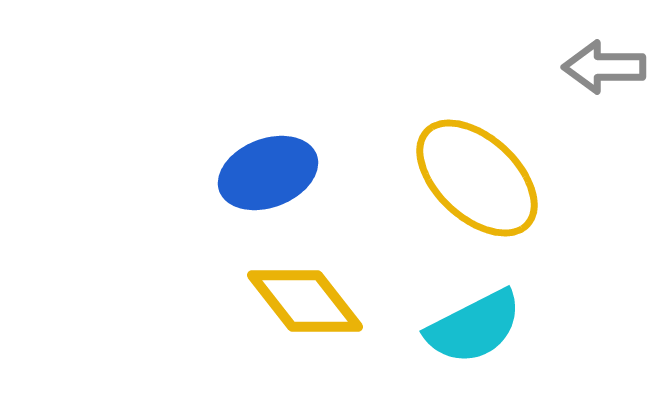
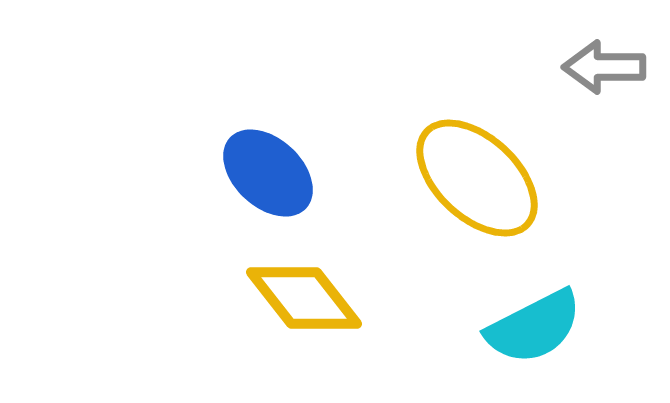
blue ellipse: rotated 64 degrees clockwise
yellow diamond: moved 1 px left, 3 px up
cyan semicircle: moved 60 px right
